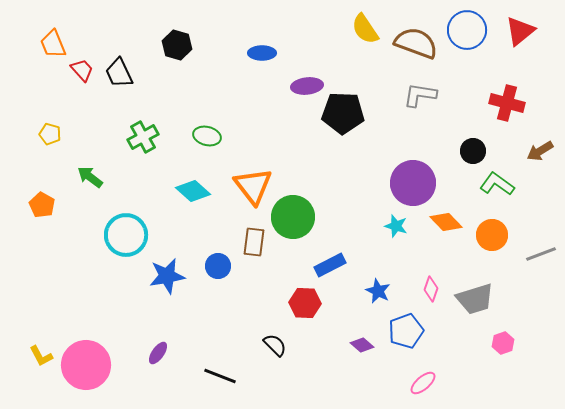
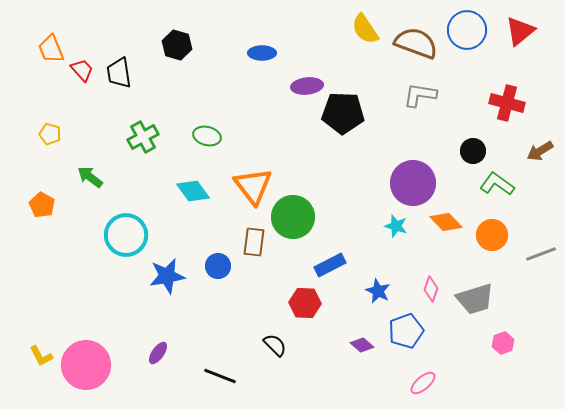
orange trapezoid at (53, 44): moved 2 px left, 5 px down
black trapezoid at (119, 73): rotated 16 degrees clockwise
cyan diamond at (193, 191): rotated 12 degrees clockwise
